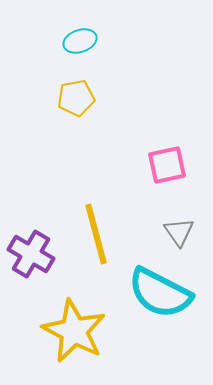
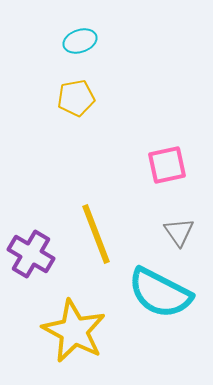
yellow line: rotated 6 degrees counterclockwise
